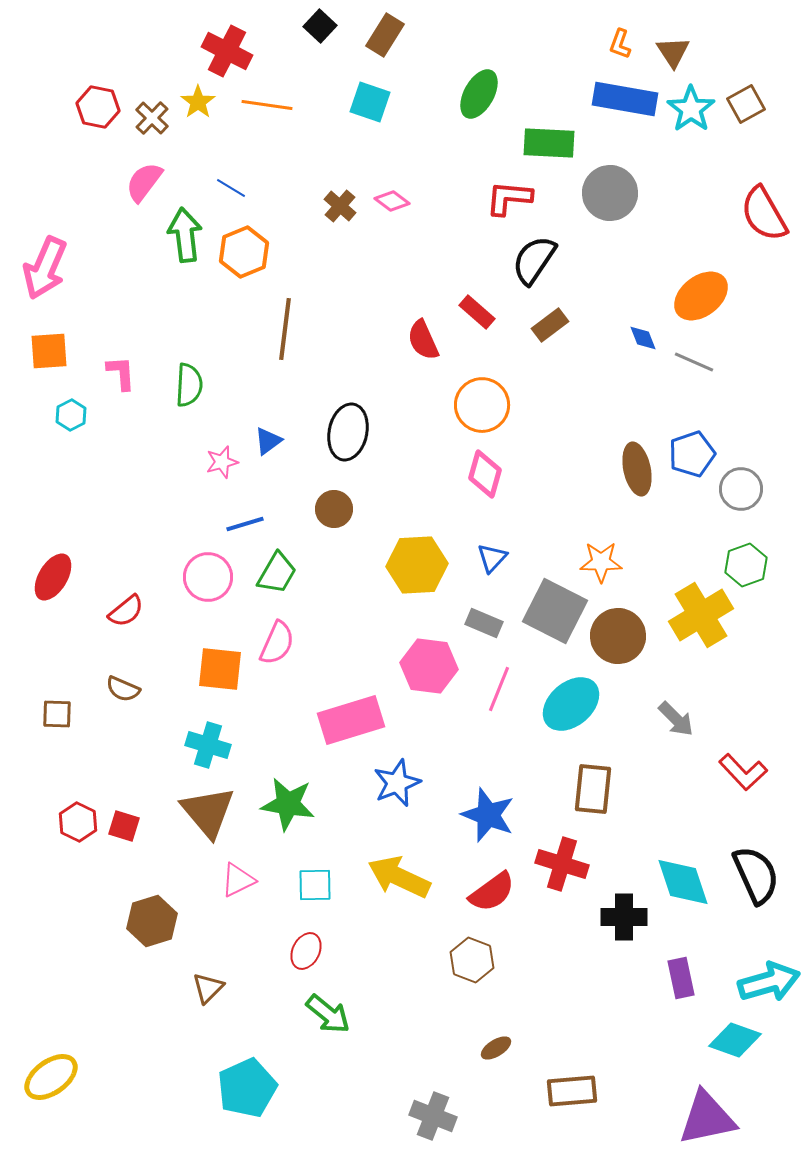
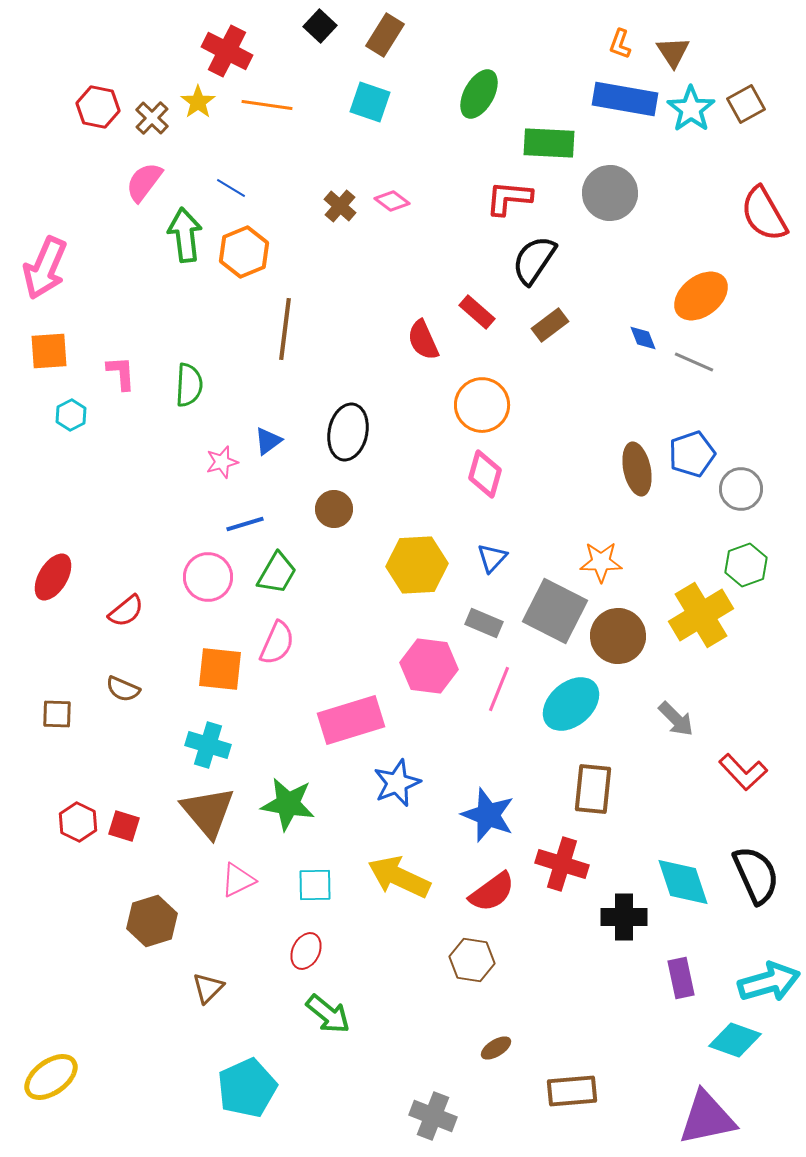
brown hexagon at (472, 960): rotated 12 degrees counterclockwise
